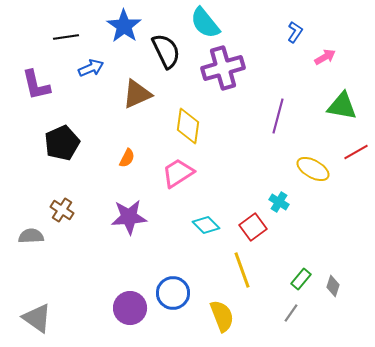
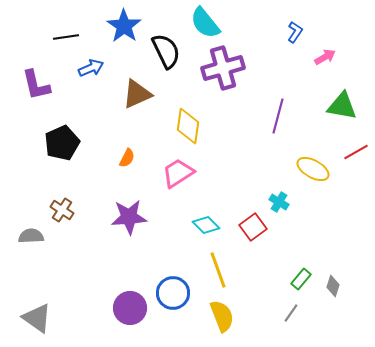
yellow line: moved 24 px left
